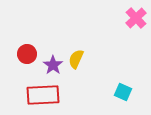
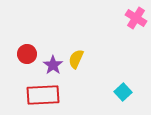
pink cross: rotated 15 degrees counterclockwise
cyan square: rotated 24 degrees clockwise
